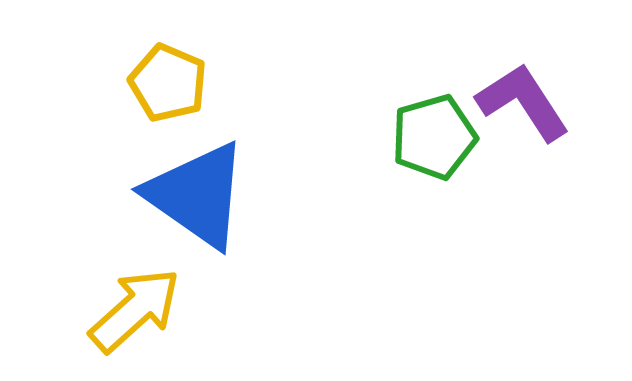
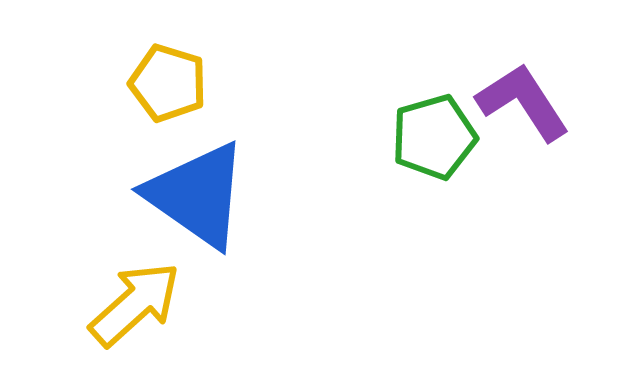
yellow pentagon: rotated 6 degrees counterclockwise
yellow arrow: moved 6 px up
